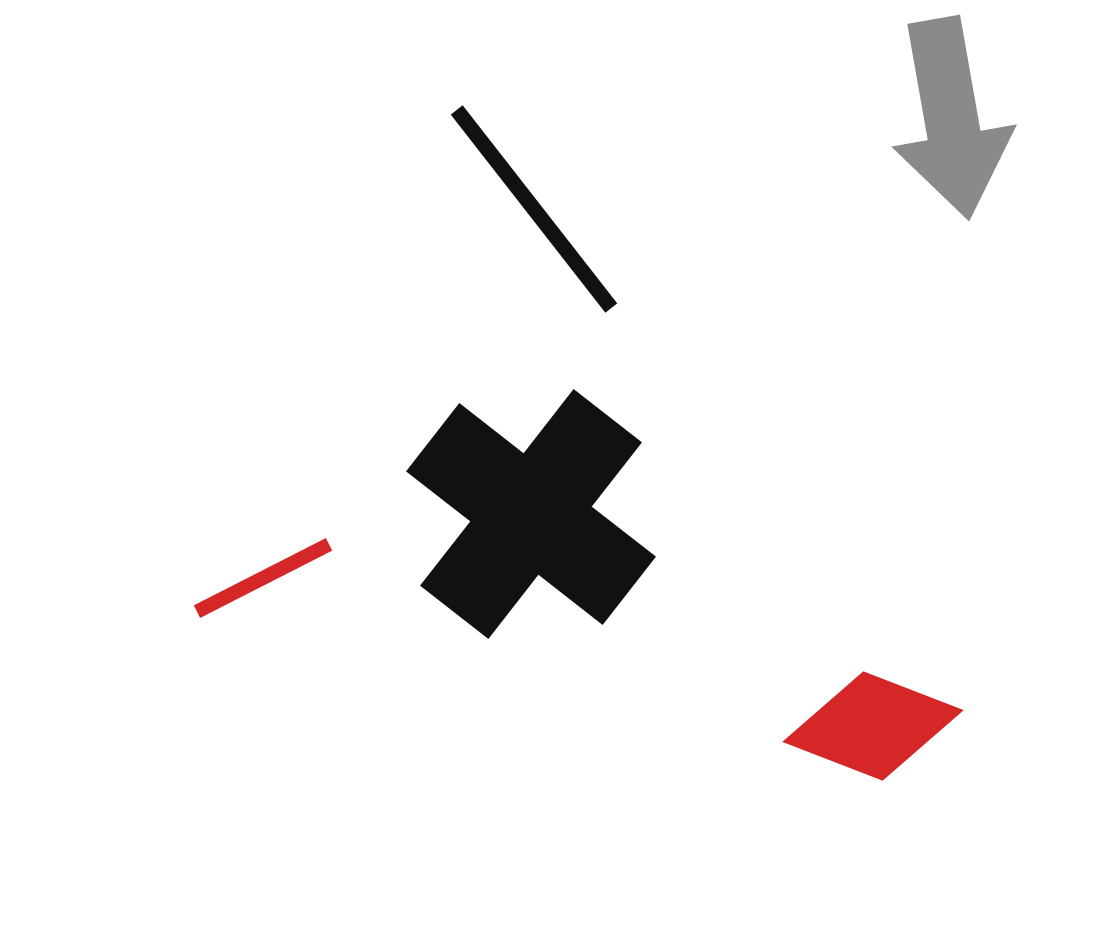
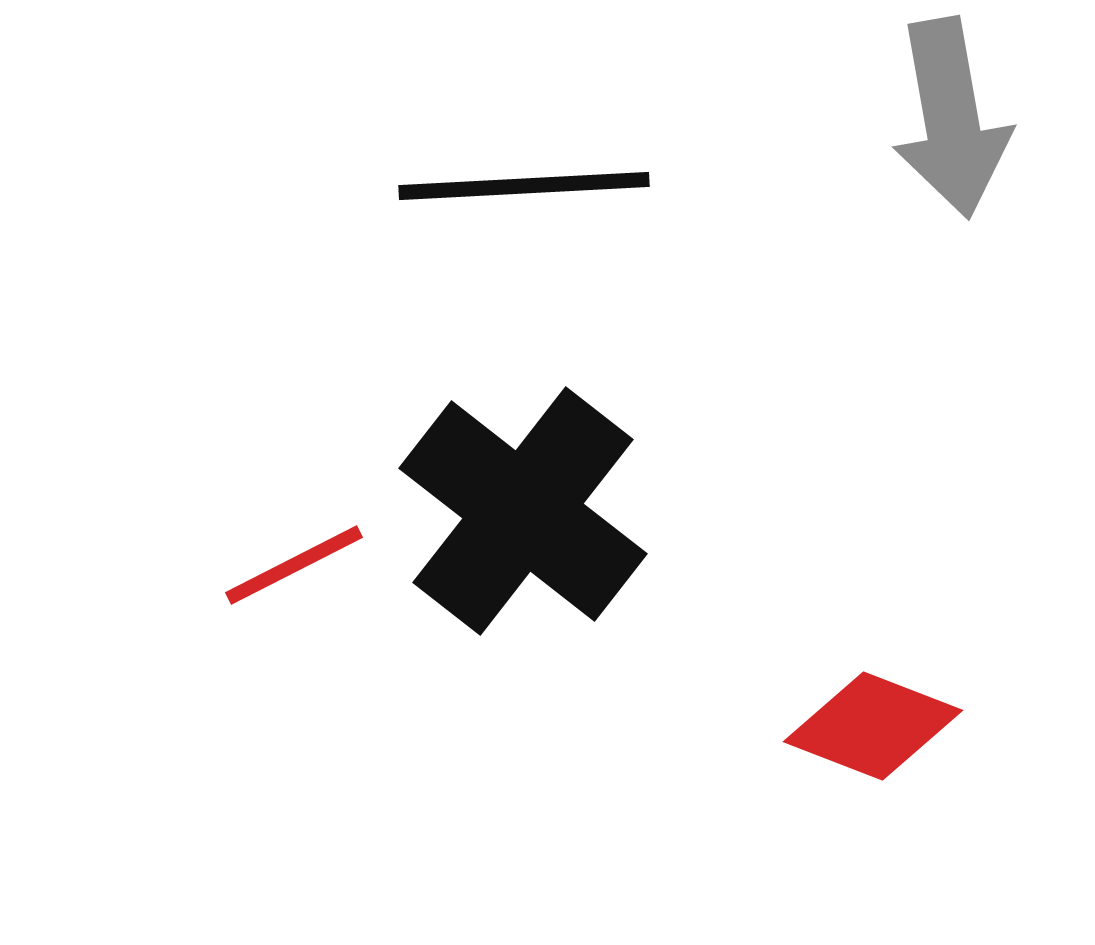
black line: moved 10 px left, 23 px up; rotated 55 degrees counterclockwise
black cross: moved 8 px left, 3 px up
red line: moved 31 px right, 13 px up
